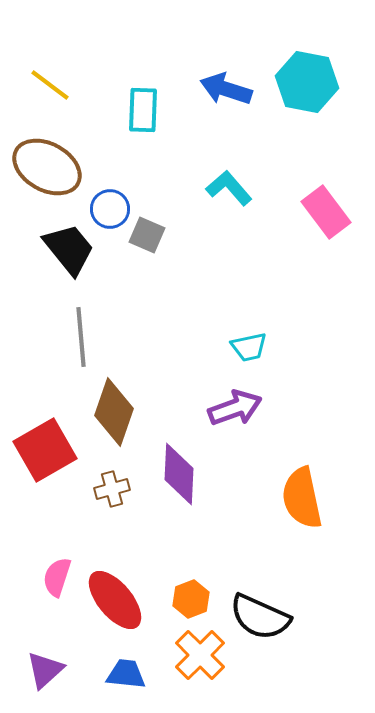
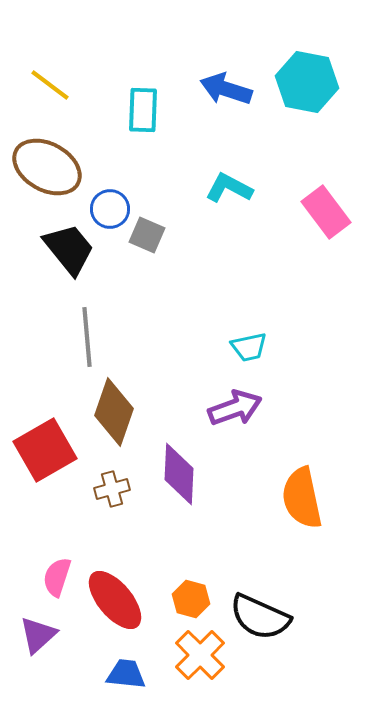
cyan L-shape: rotated 21 degrees counterclockwise
gray line: moved 6 px right
orange hexagon: rotated 24 degrees counterclockwise
purple triangle: moved 7 px left, 35 px up
